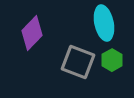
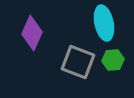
purple diamond: rotated 20 degrees counterclockwise
green hexagon: moved 1 px right; rotated 25 degrees clockwise
